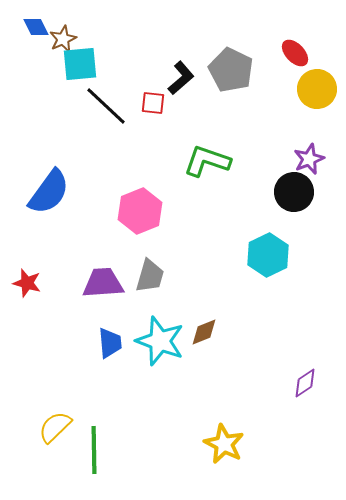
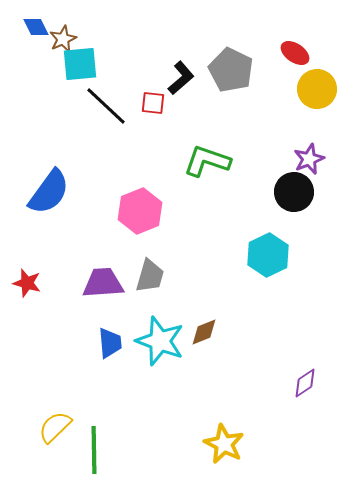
red ellipse: rotated 12 degrees counterclockwise
